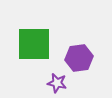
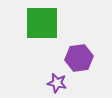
green square: moved 8 px right, 21 px up
